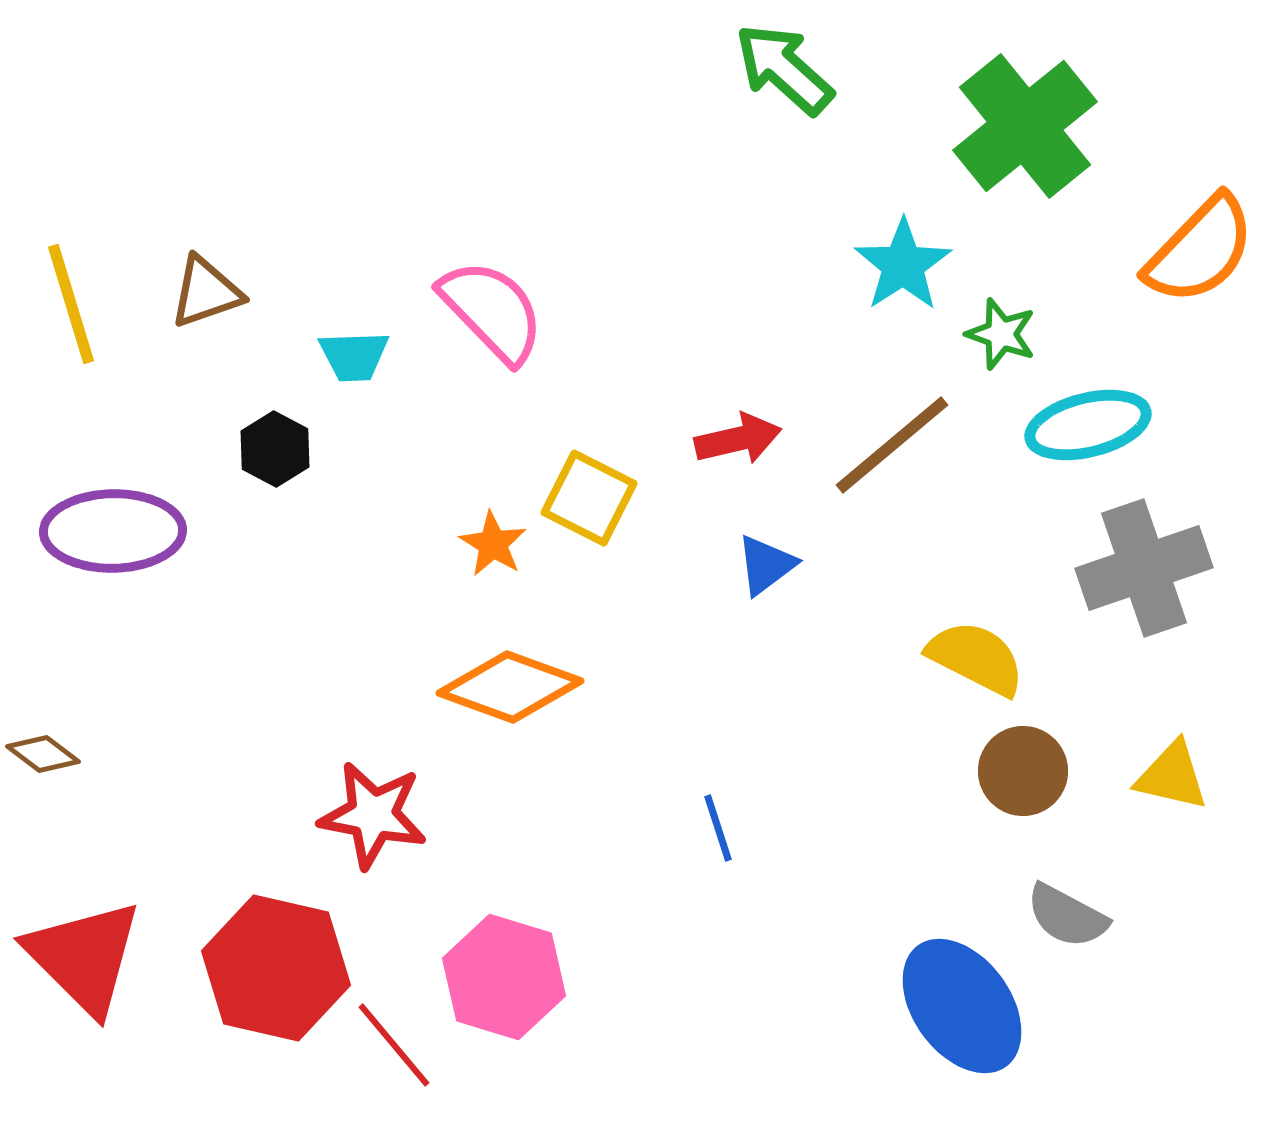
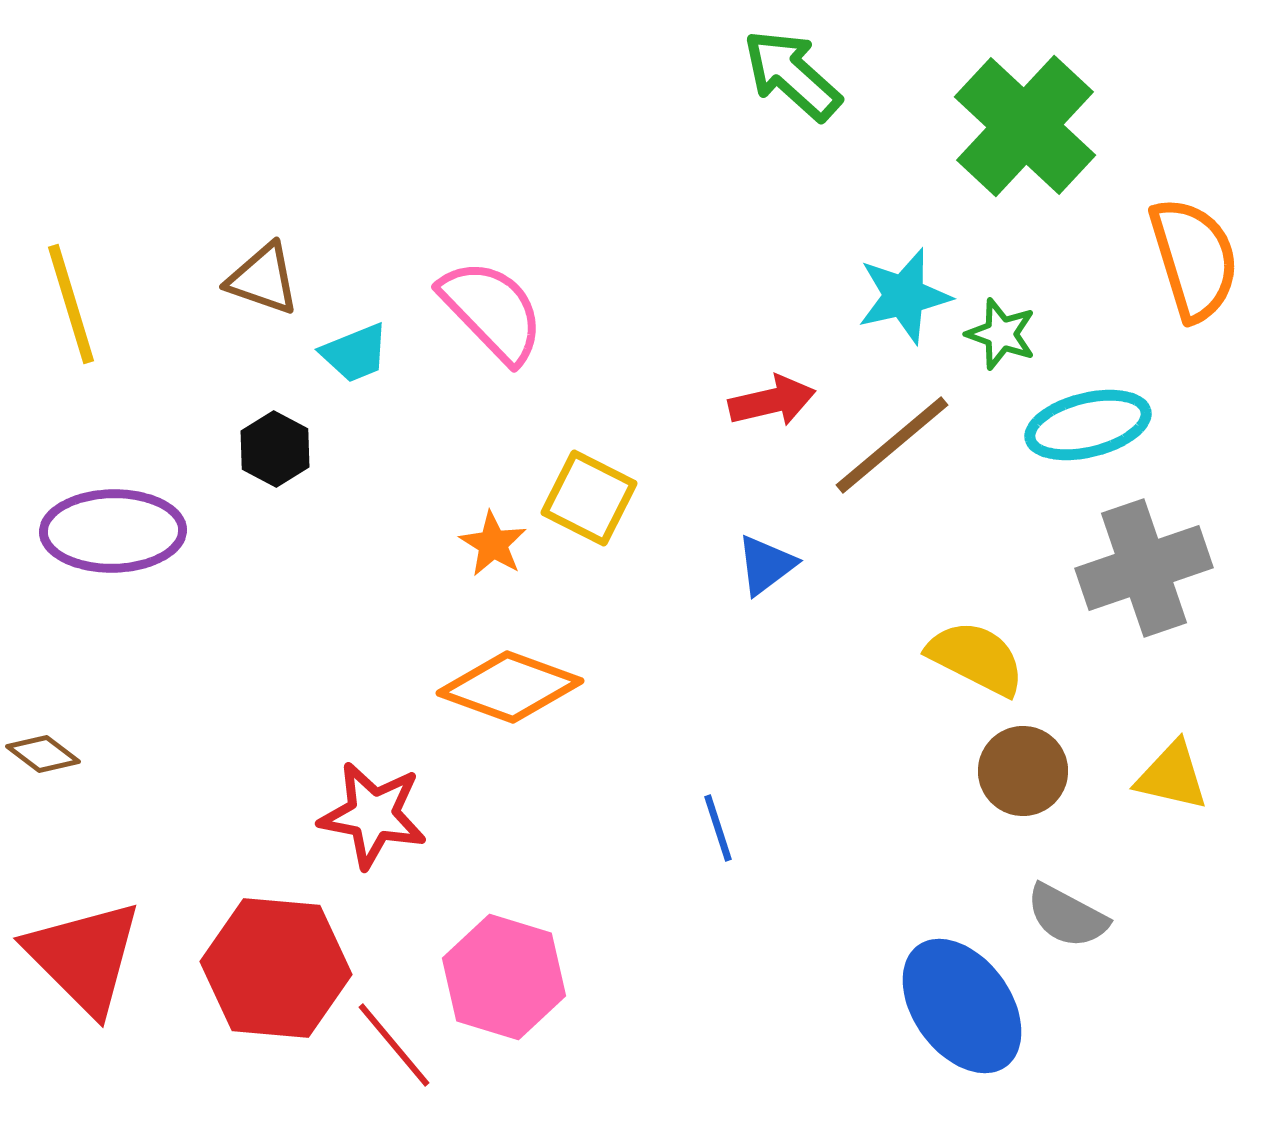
green arrow: moved 8 px right, 6 px down
green cross: rotated 8 degrees counterclockwise
orange semicircle: moved 6 px left, 9 px down; rotated 61 degrees counterclockwise
cyan star: moved 1 px right, 31 px down; rotated 20 degrees clockwise
brown triangle: moved 57 px right, 13 px up; rotated 38 degrees clockwise
cyan trapezoid: moved 1 px right, 3 px up; rotated 20 degrees counterclockwise
red arrow: moved 34 px right, 38 px up
red hexagon: rotated 8 degrees counterclockwise
